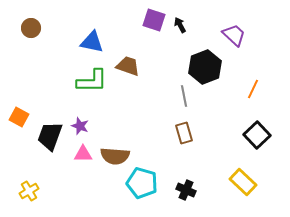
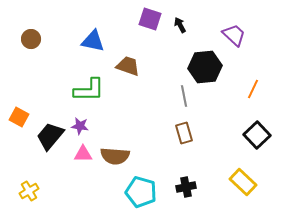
purple square: moved 4 px left, 1 px up
brown circle: moved 11 px down
blue triangle: moved 1 px right, 1 px up
black hexagon: rotated 16 degrees clockwise
green L-shape: moved 3 px left, 9 px down
purple star: rotated 12 degrees counterclockwise
black trapezoid: rotated 20 degrees clockwise
cyan pentagon: moved 1 px left, 9 px down
black cross: moved 3 px up; rotated 36 degrees counterclockwise
